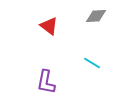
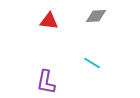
red triangle: moved 5 px up; rotated 30 degrees counterclockwise
